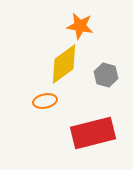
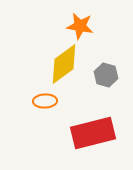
orange ellipse: rotated 10 degrees clockwise
